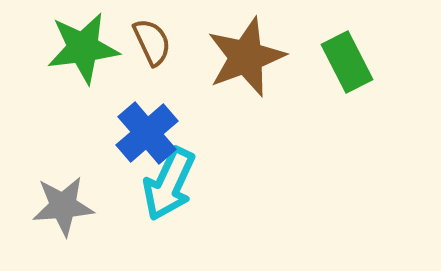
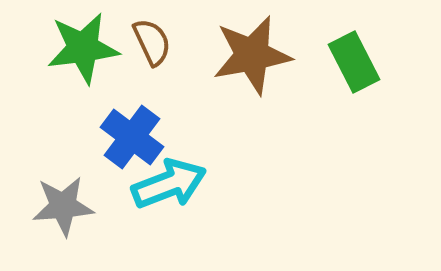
brown star: moved 6 px right, 2 px up; rotated 10 degrees clockwise
green rectangle: moved 7 px right
blue cross: moved 15 px left, 4 px down; rotated 12 degrees counterclockwise
cyan arrow: rotated 136 degrees counterclockwise
